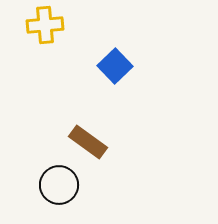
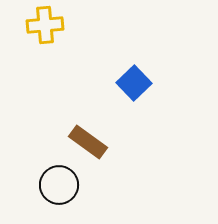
blue square: moved 19 px right, 17 px down
